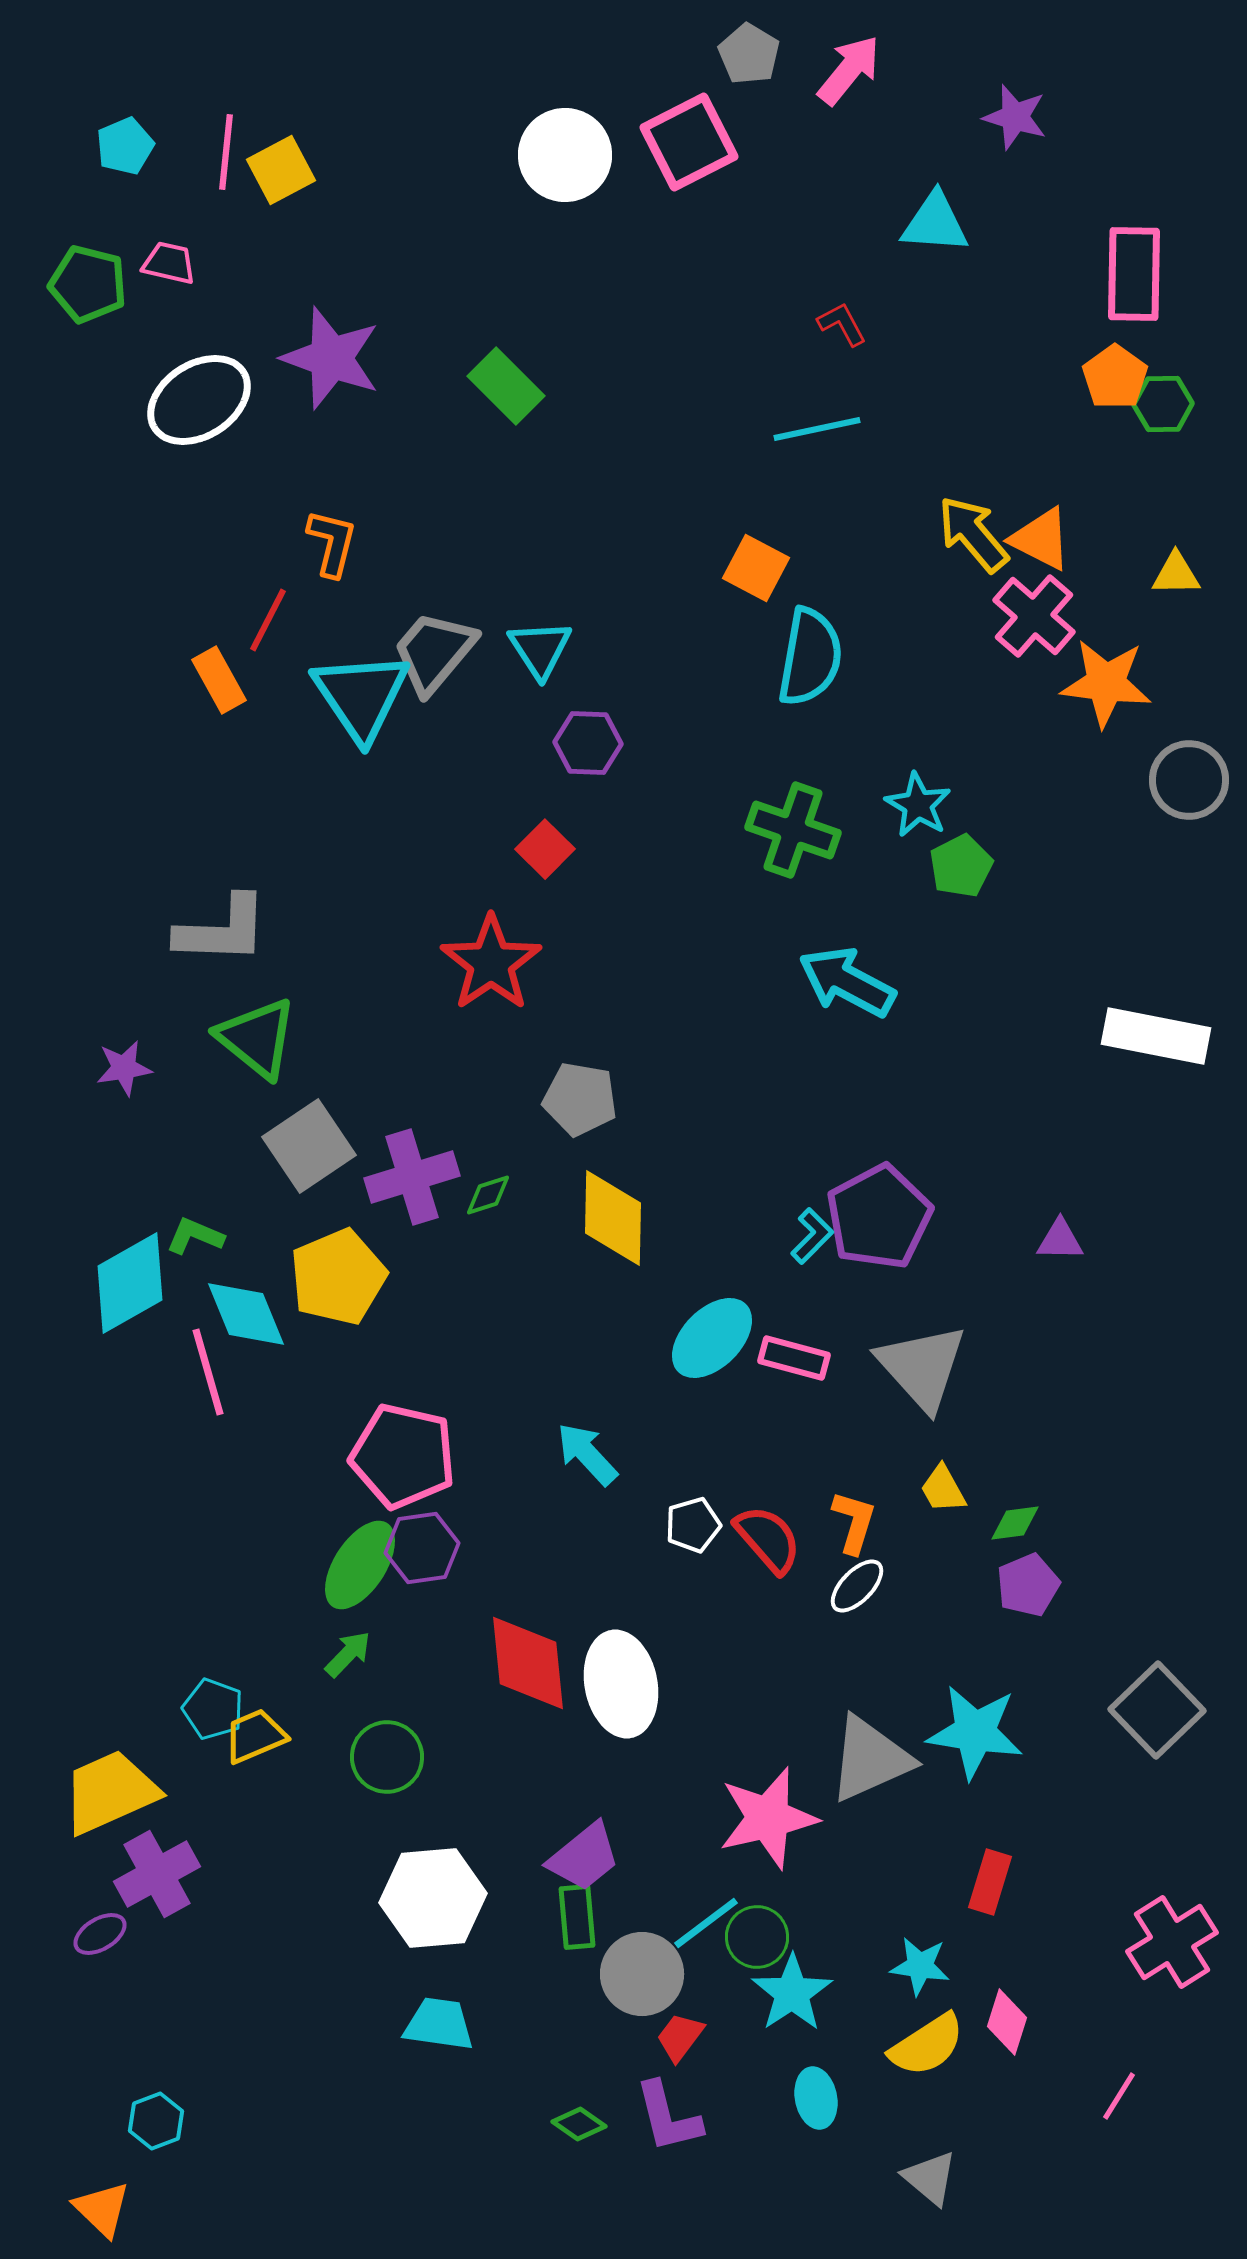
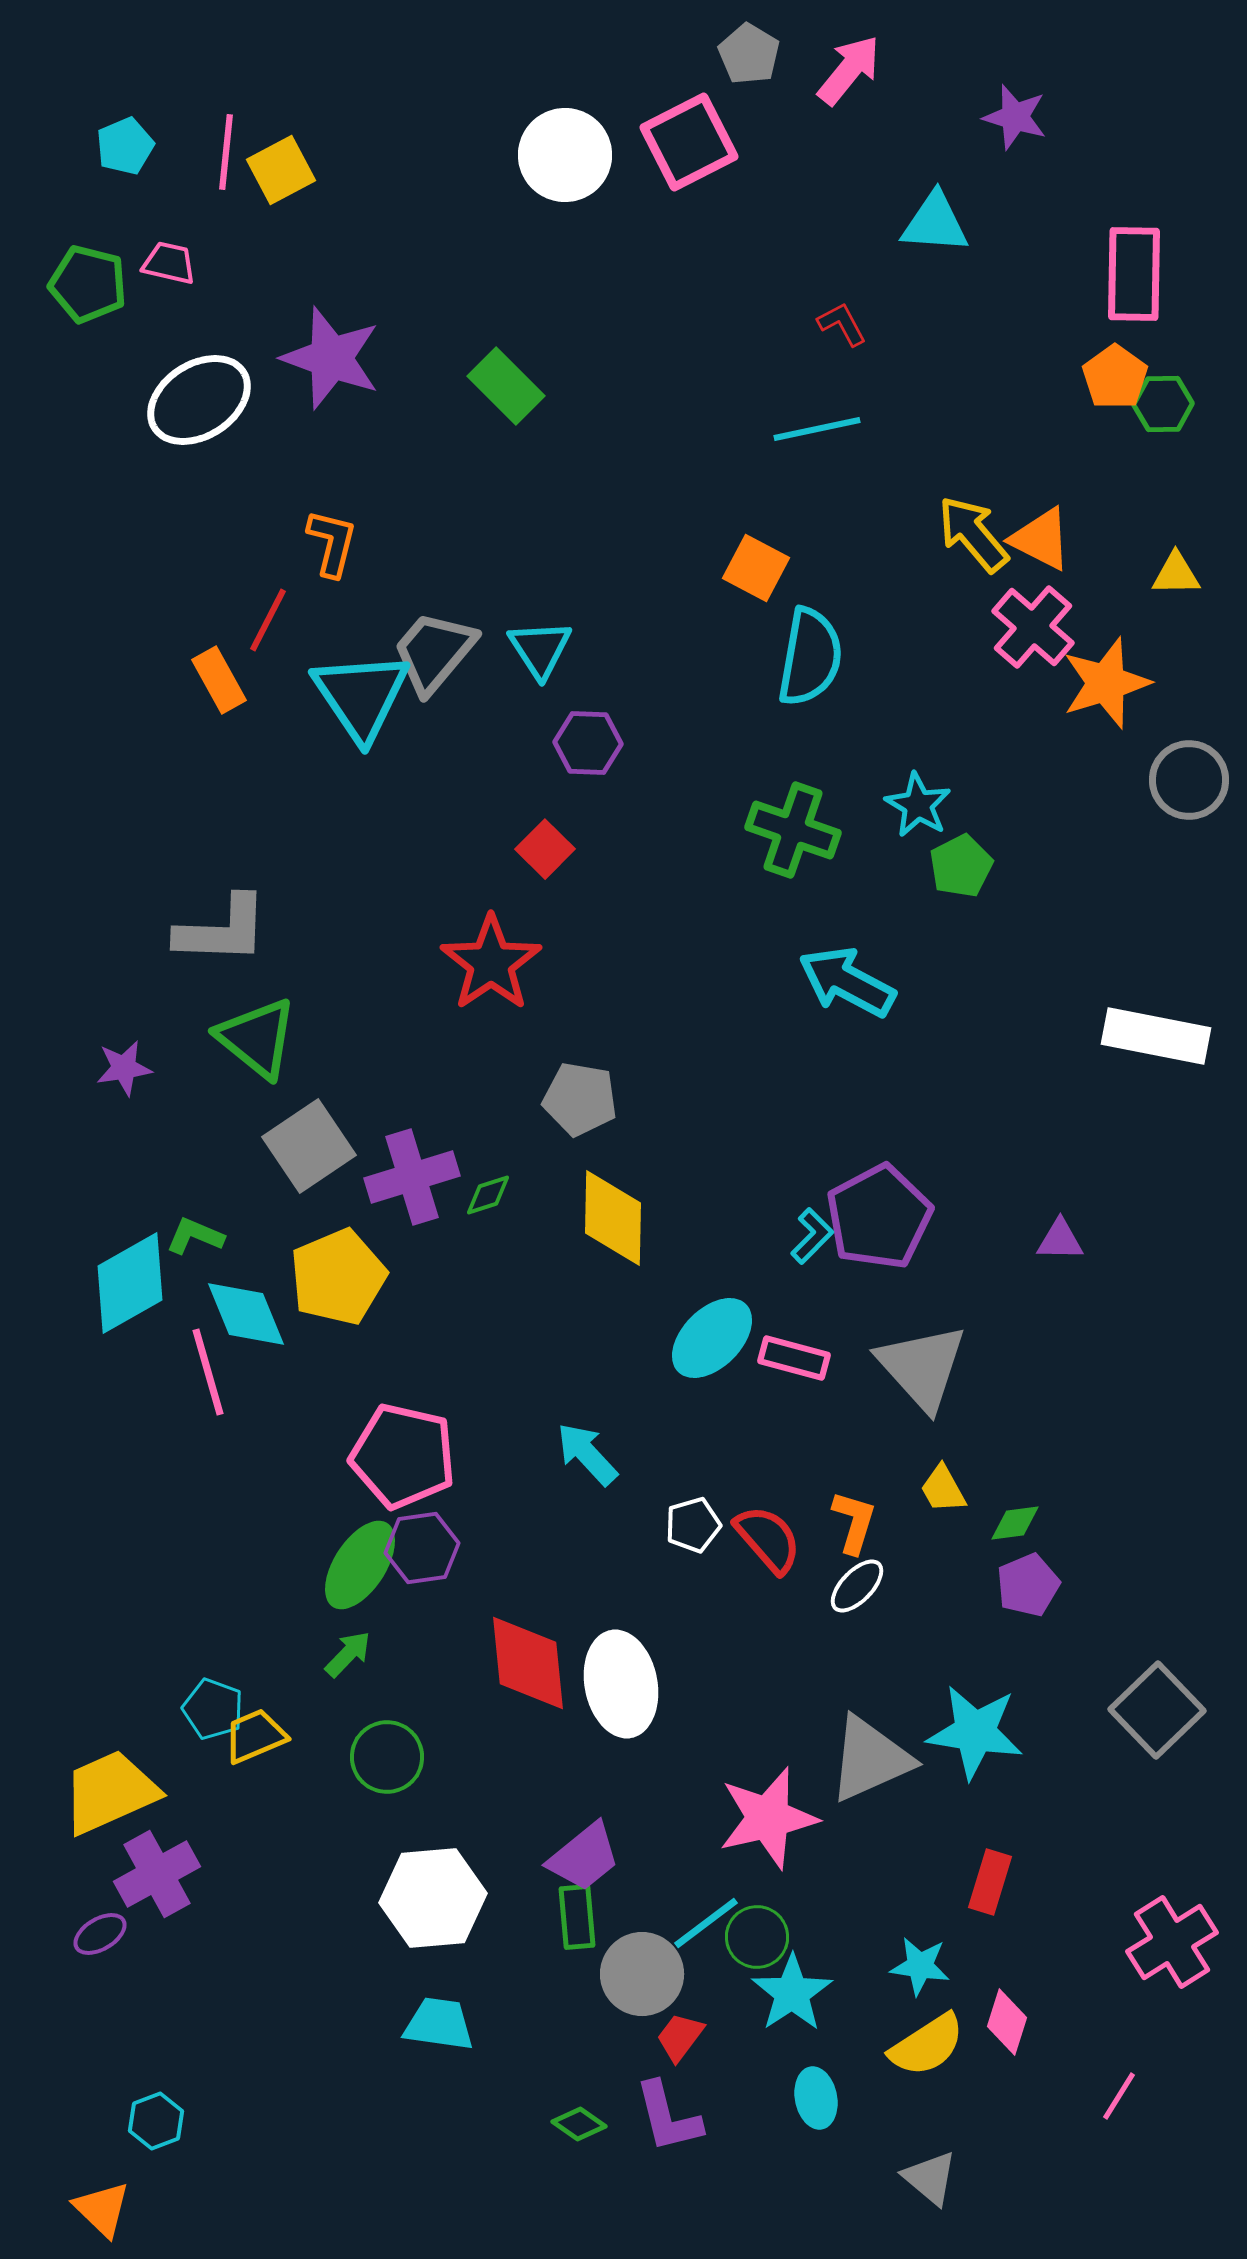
pink cross at (1034, 616): moved 1 px left, 11 px down
orange star at (1106, 683): rotated 24 degrees counterclockwise
